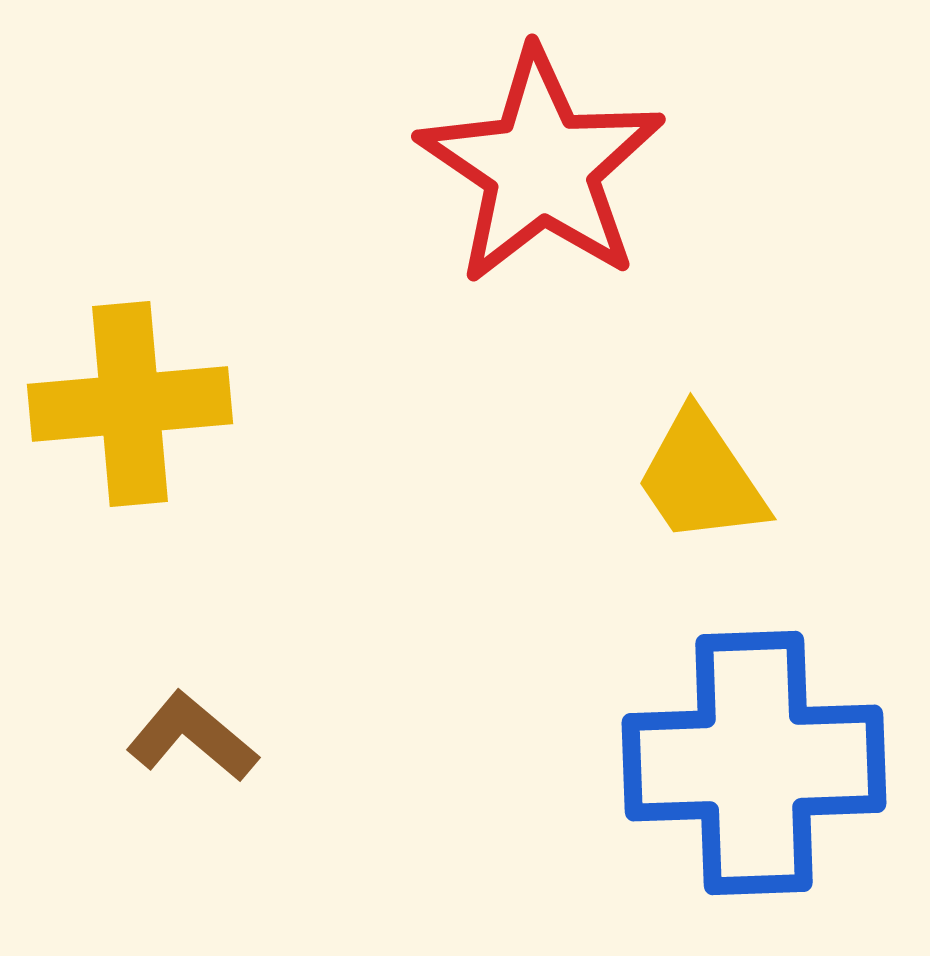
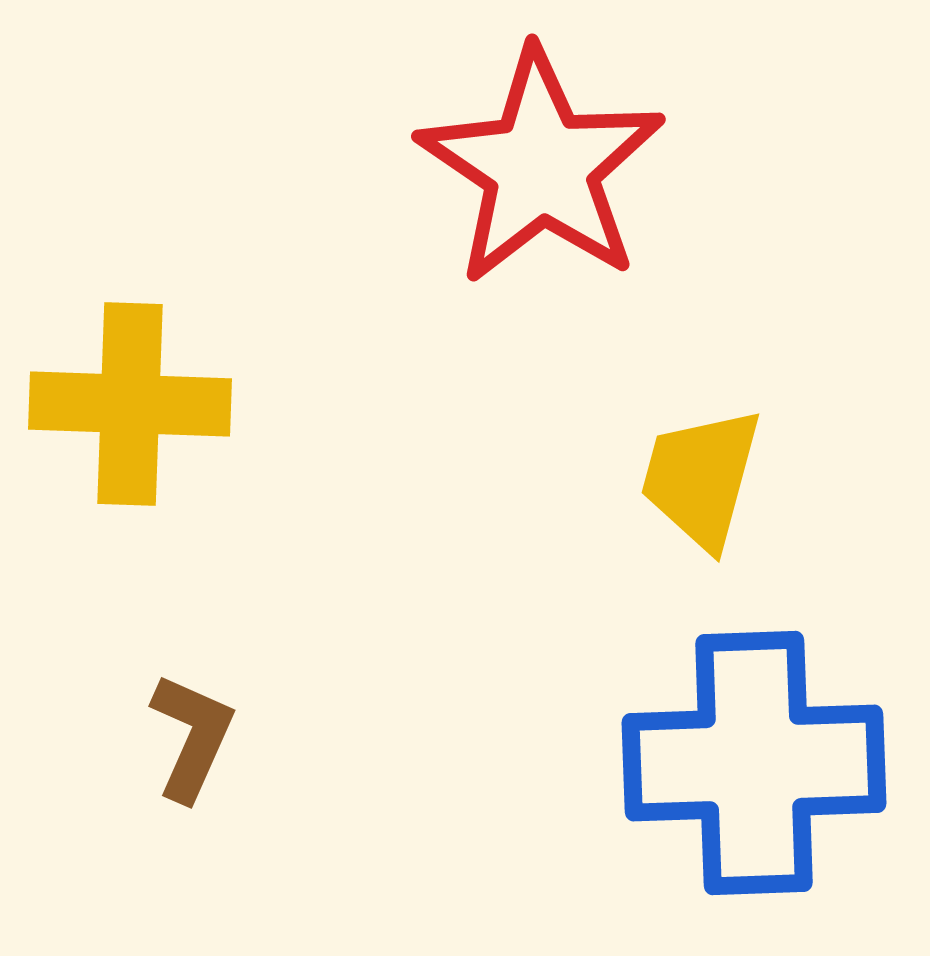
yellow cross: rotated 7 degrees clockwise
yellow trapezoid: rotated 49 degrees clockwise
brown L-shape: rotated 74 degrees clockwise
